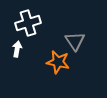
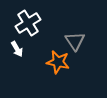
white cross: rotated 15 degrees counterclockwise
white arrow: rotated 140 degrees clockwise
